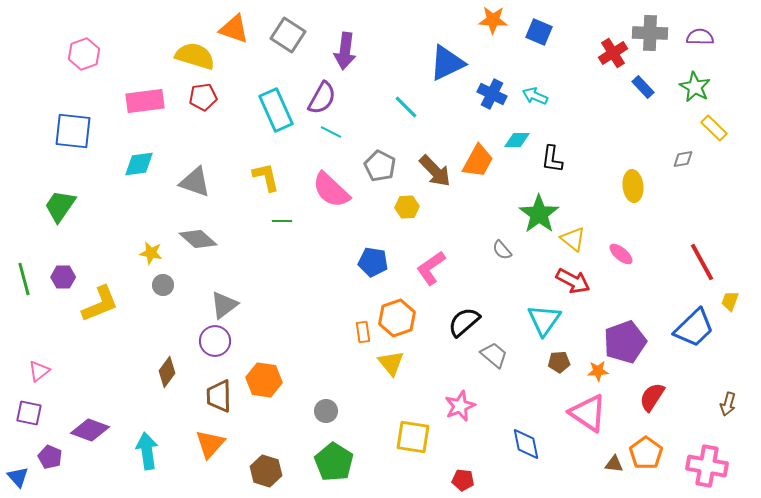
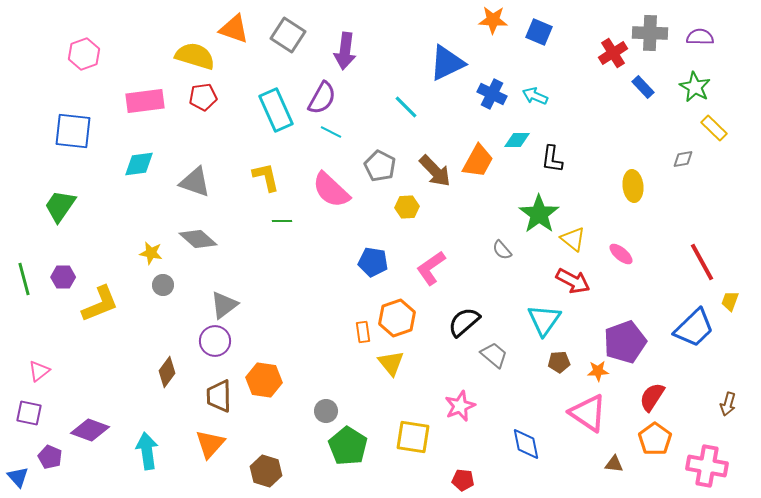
orange pentagon at (646, 453): moved 9 px right, 14 px up
green pentagon at (334, 462): moved 14 px right, 16 px up
